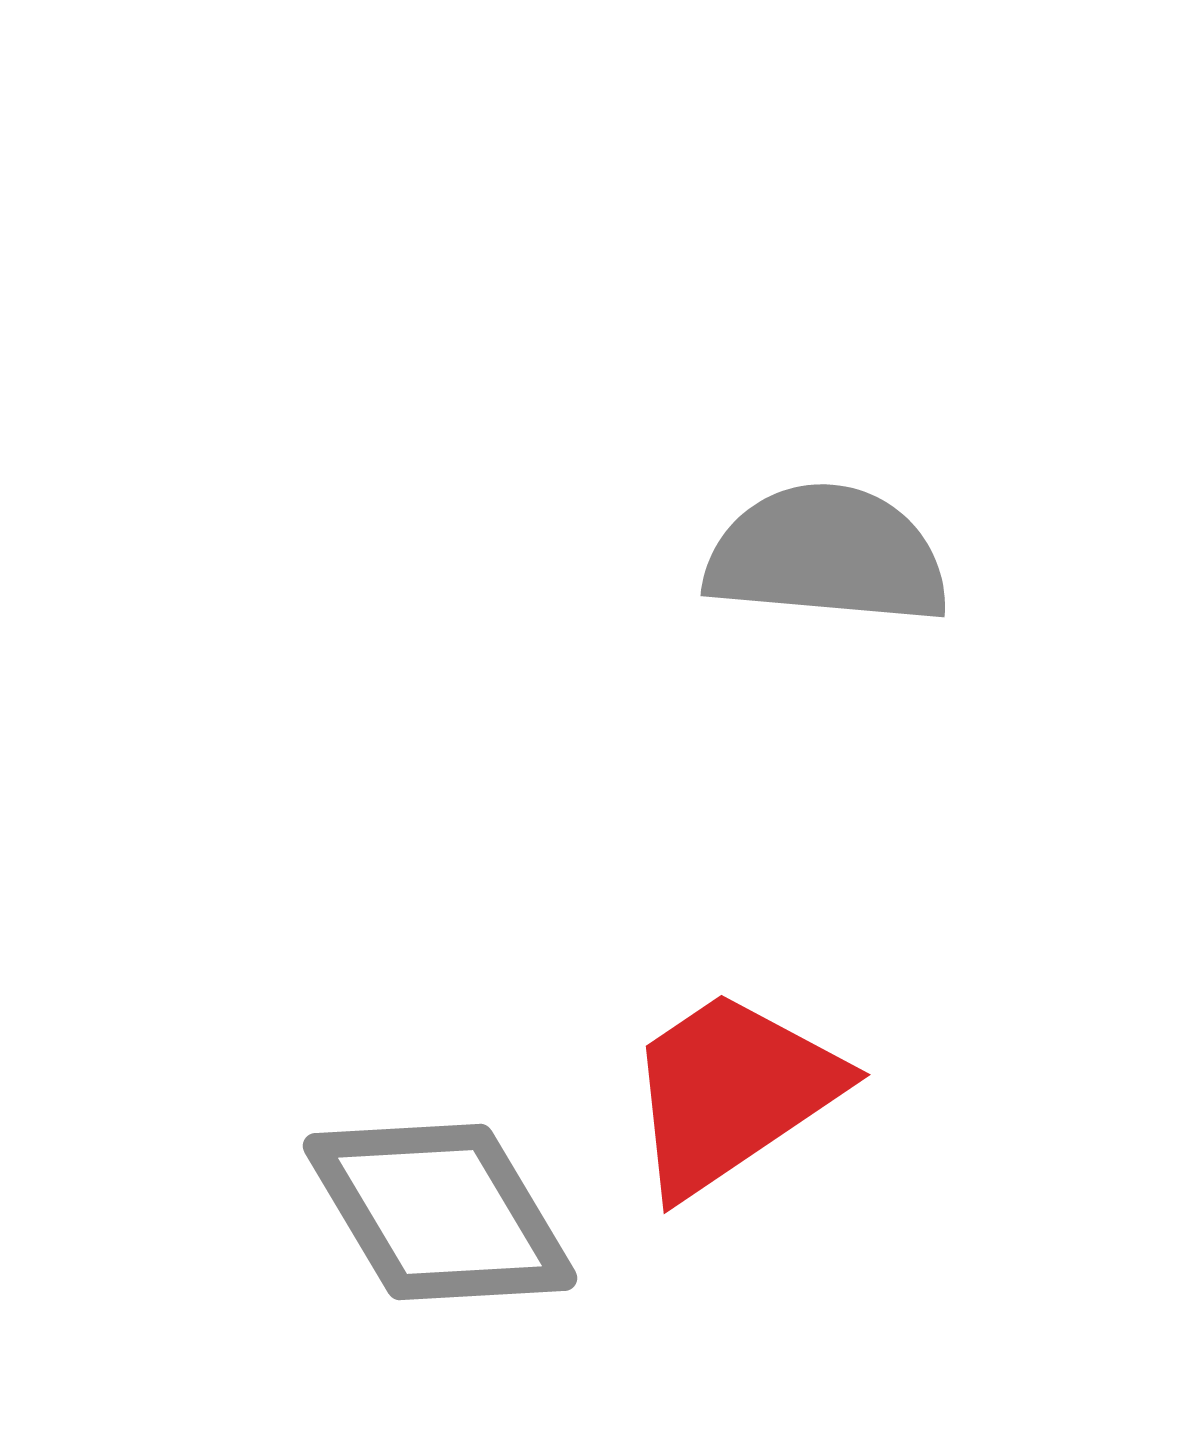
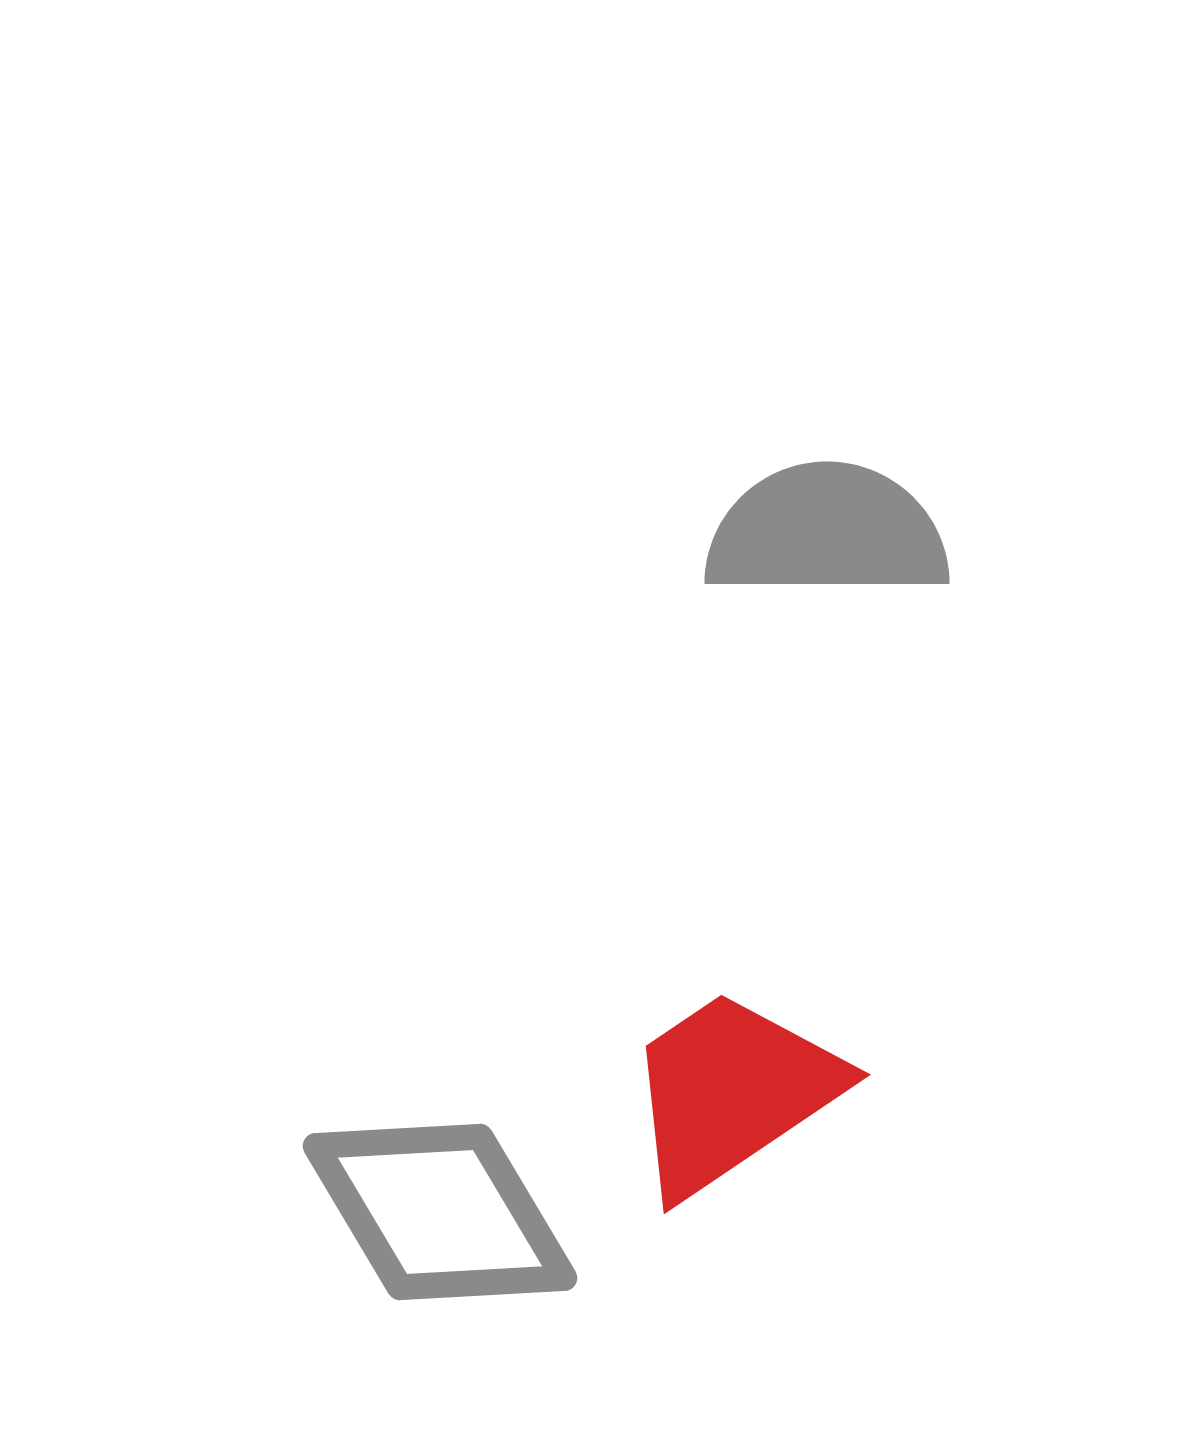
gray semicircle: moved 23 px up; rotated 5 degrees counterclockwise
